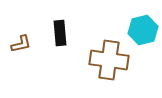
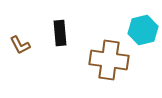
brown L-shape: moved 1 px left, 1 px down; rotated 75 degrees clockwise
